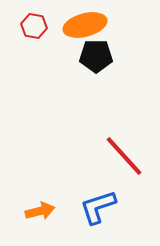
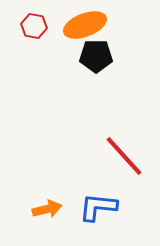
orange ellipse: rotated 6 degrees counterclockwise
blue L-shape: rotated 24 degrees clockwise
orange arrow: moved 7 px right, 2 px up
